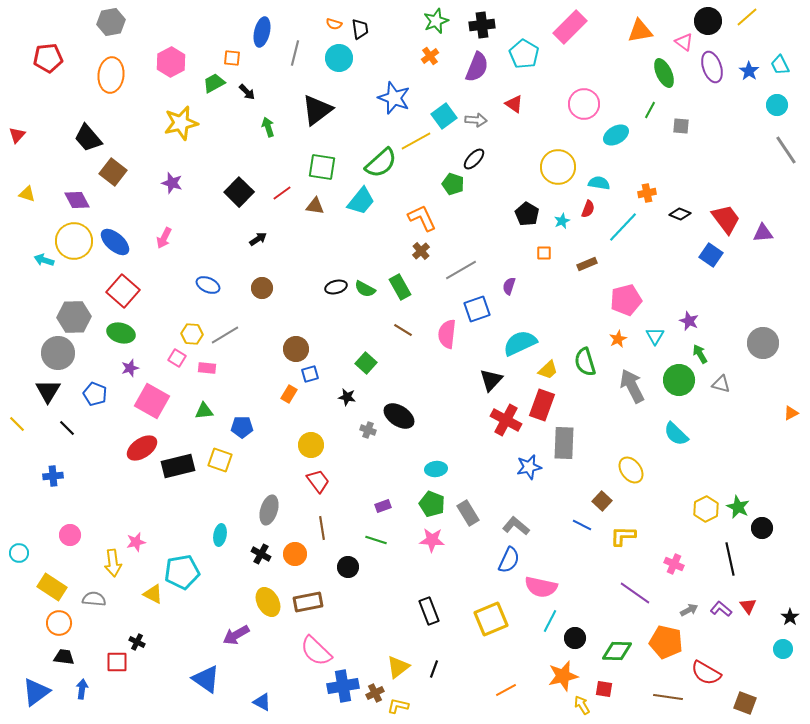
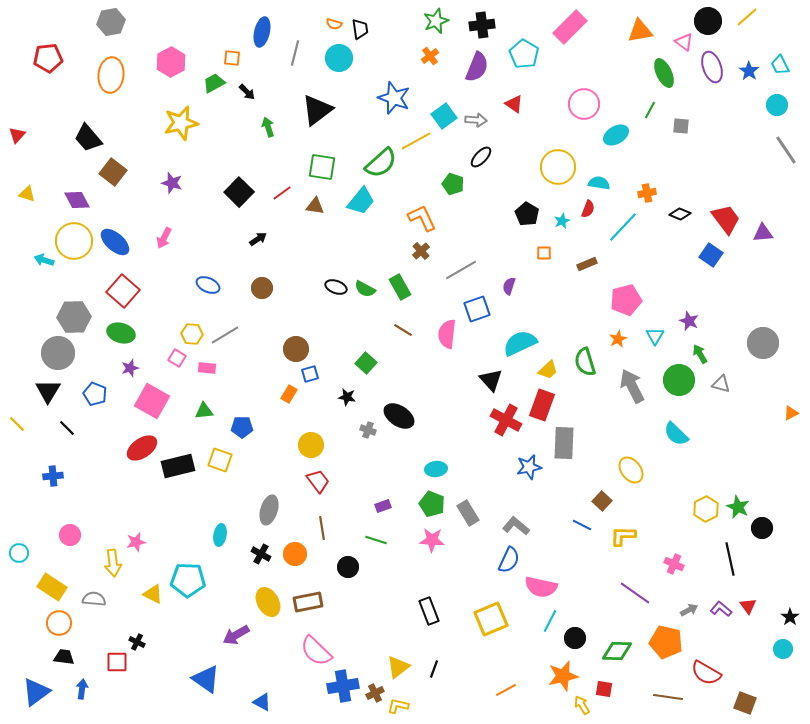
black ellipse at (474, 159): moved 7 px right, 2 px up
black ellipse at (336, 287): rotated 35 degrees clockwise
black triangle at (491, 380): rotated 25 degrees counterclockwise
cyan pentagon at (182, 572): moved 6 px right, 8 px down; rotated 12 degrees clockwise
